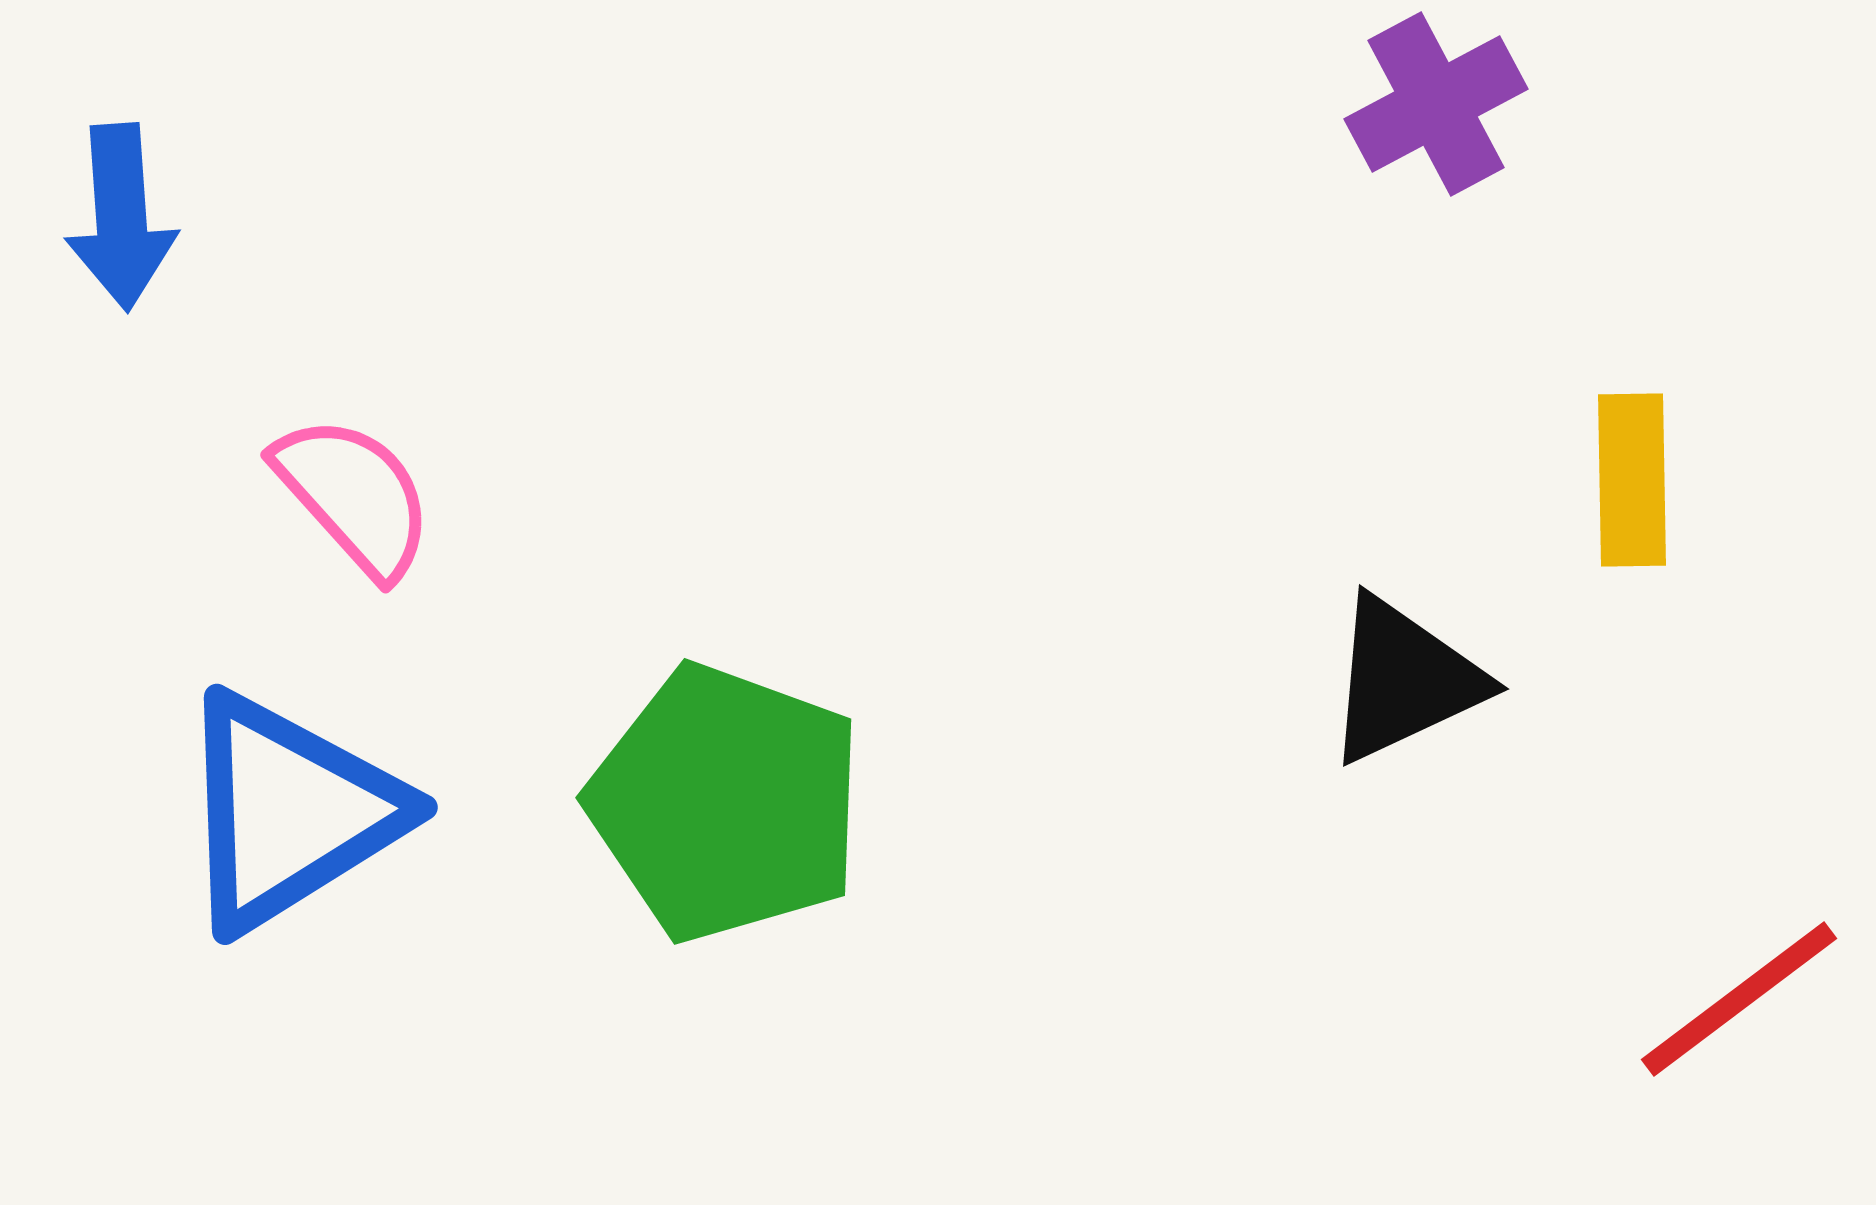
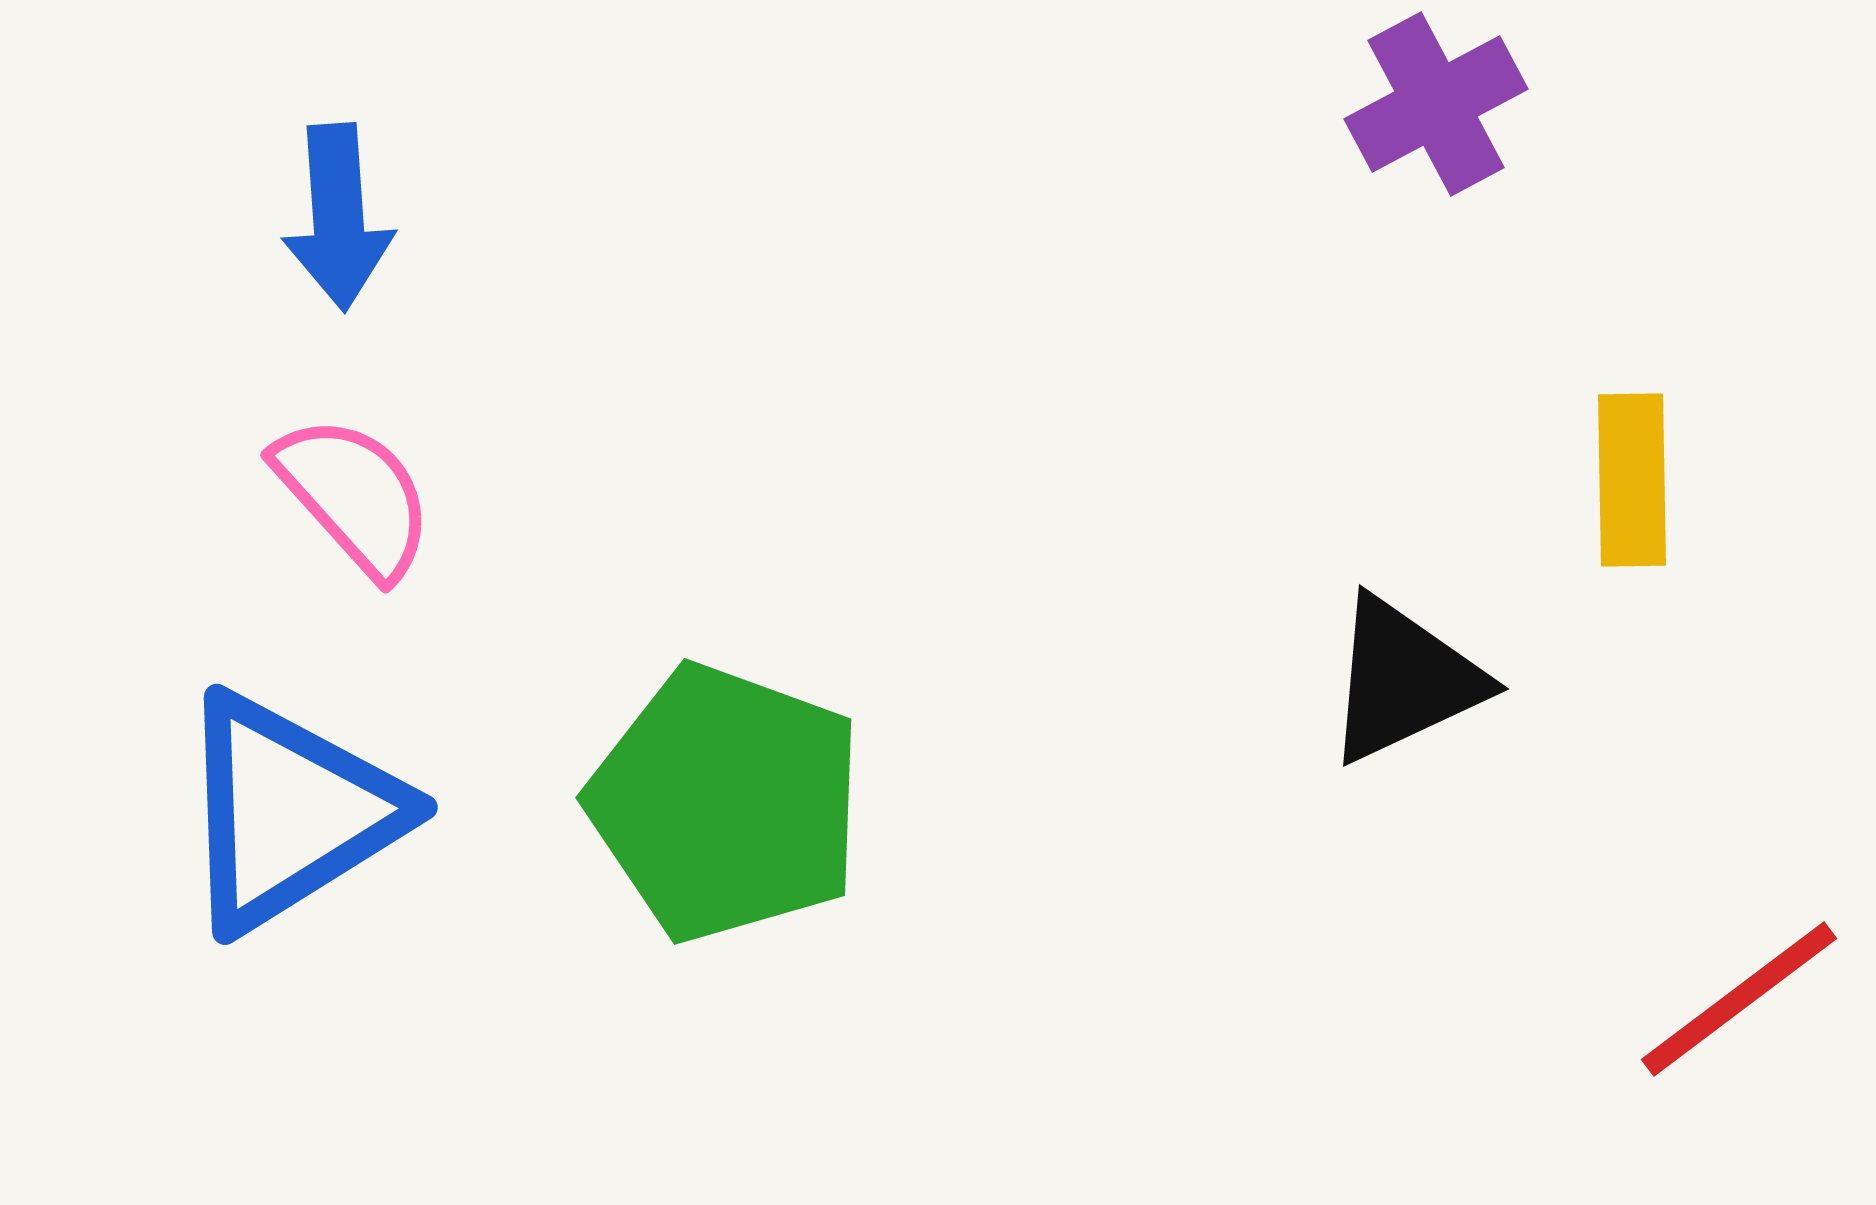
blue arrow: moved 217 px right
